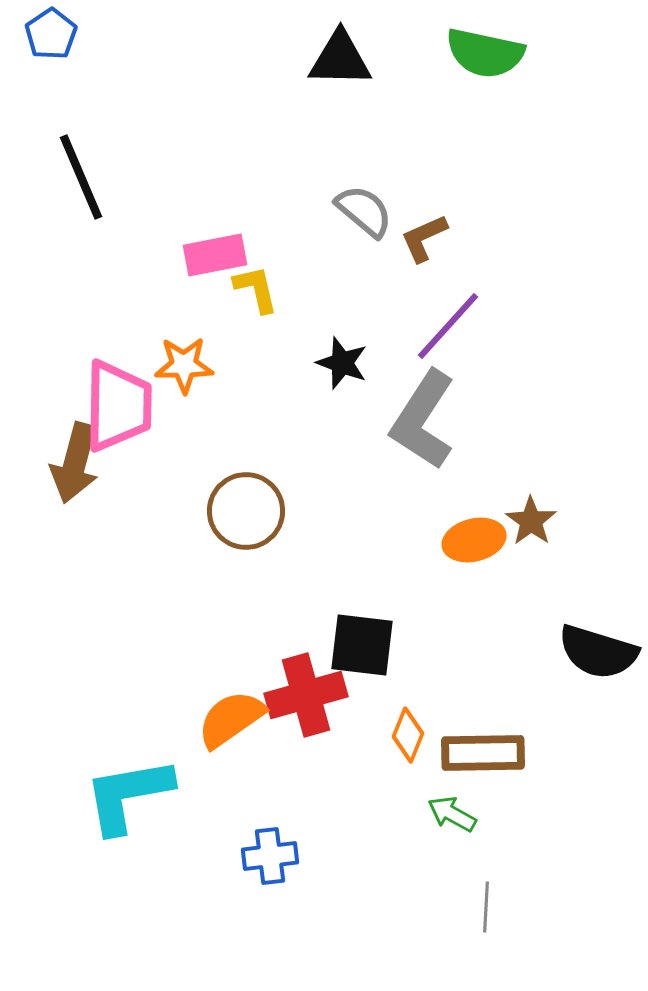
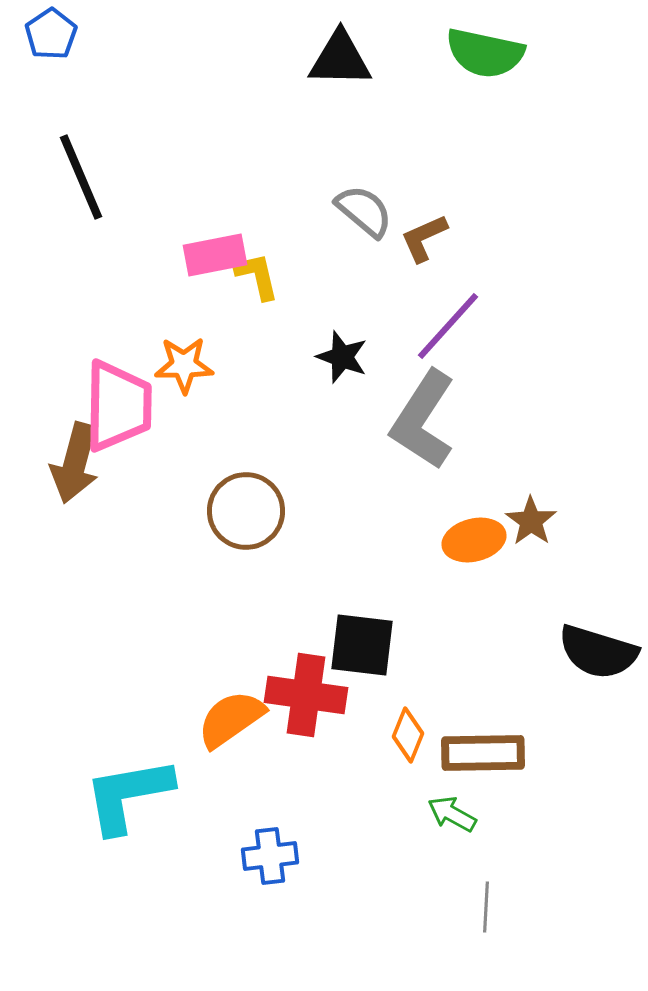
yellow L-shape: moved 1 px right, 13 px up
black star: moved 6 px up
red cross: rotated 24 degrees clockwise
